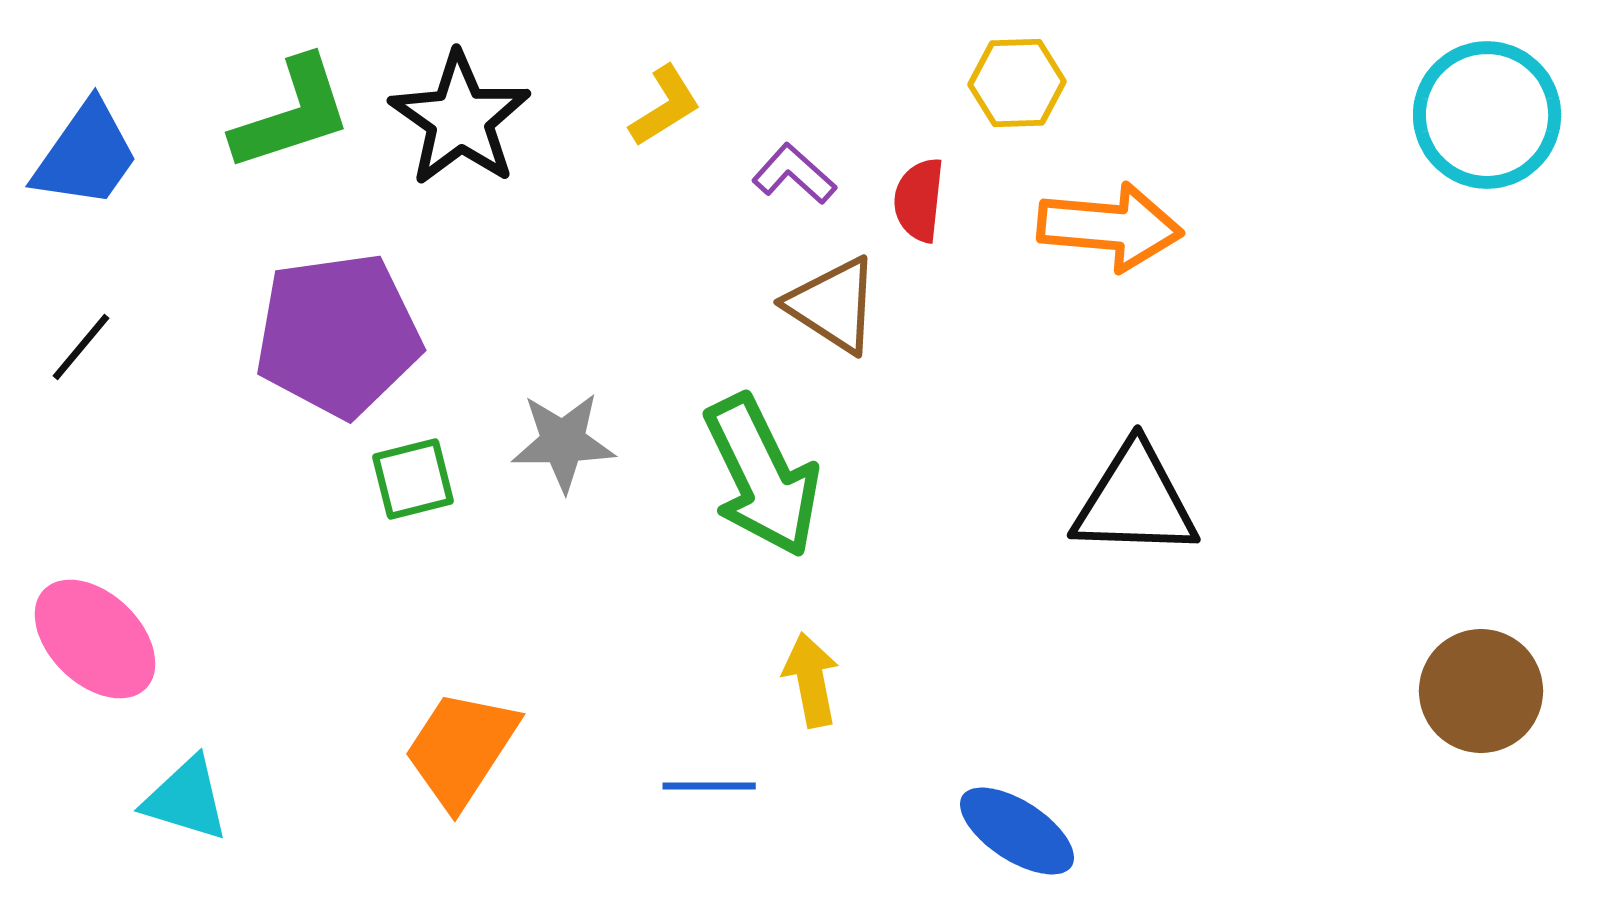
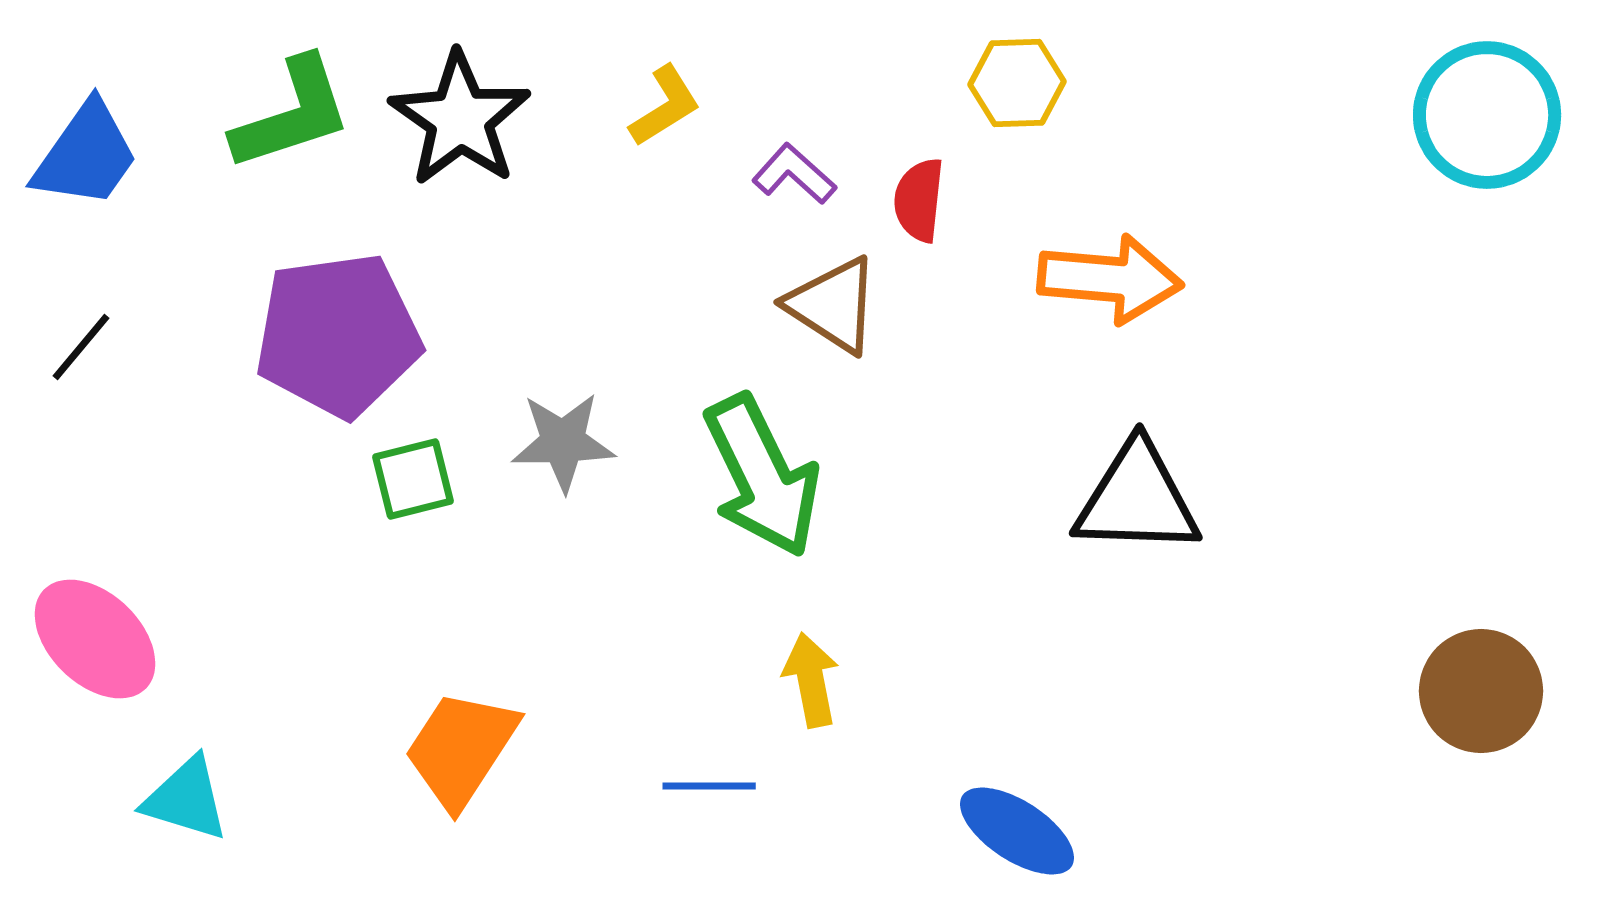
orange arrow: moved 52 px down
black triangle: moved 2 px right, 2 px up
